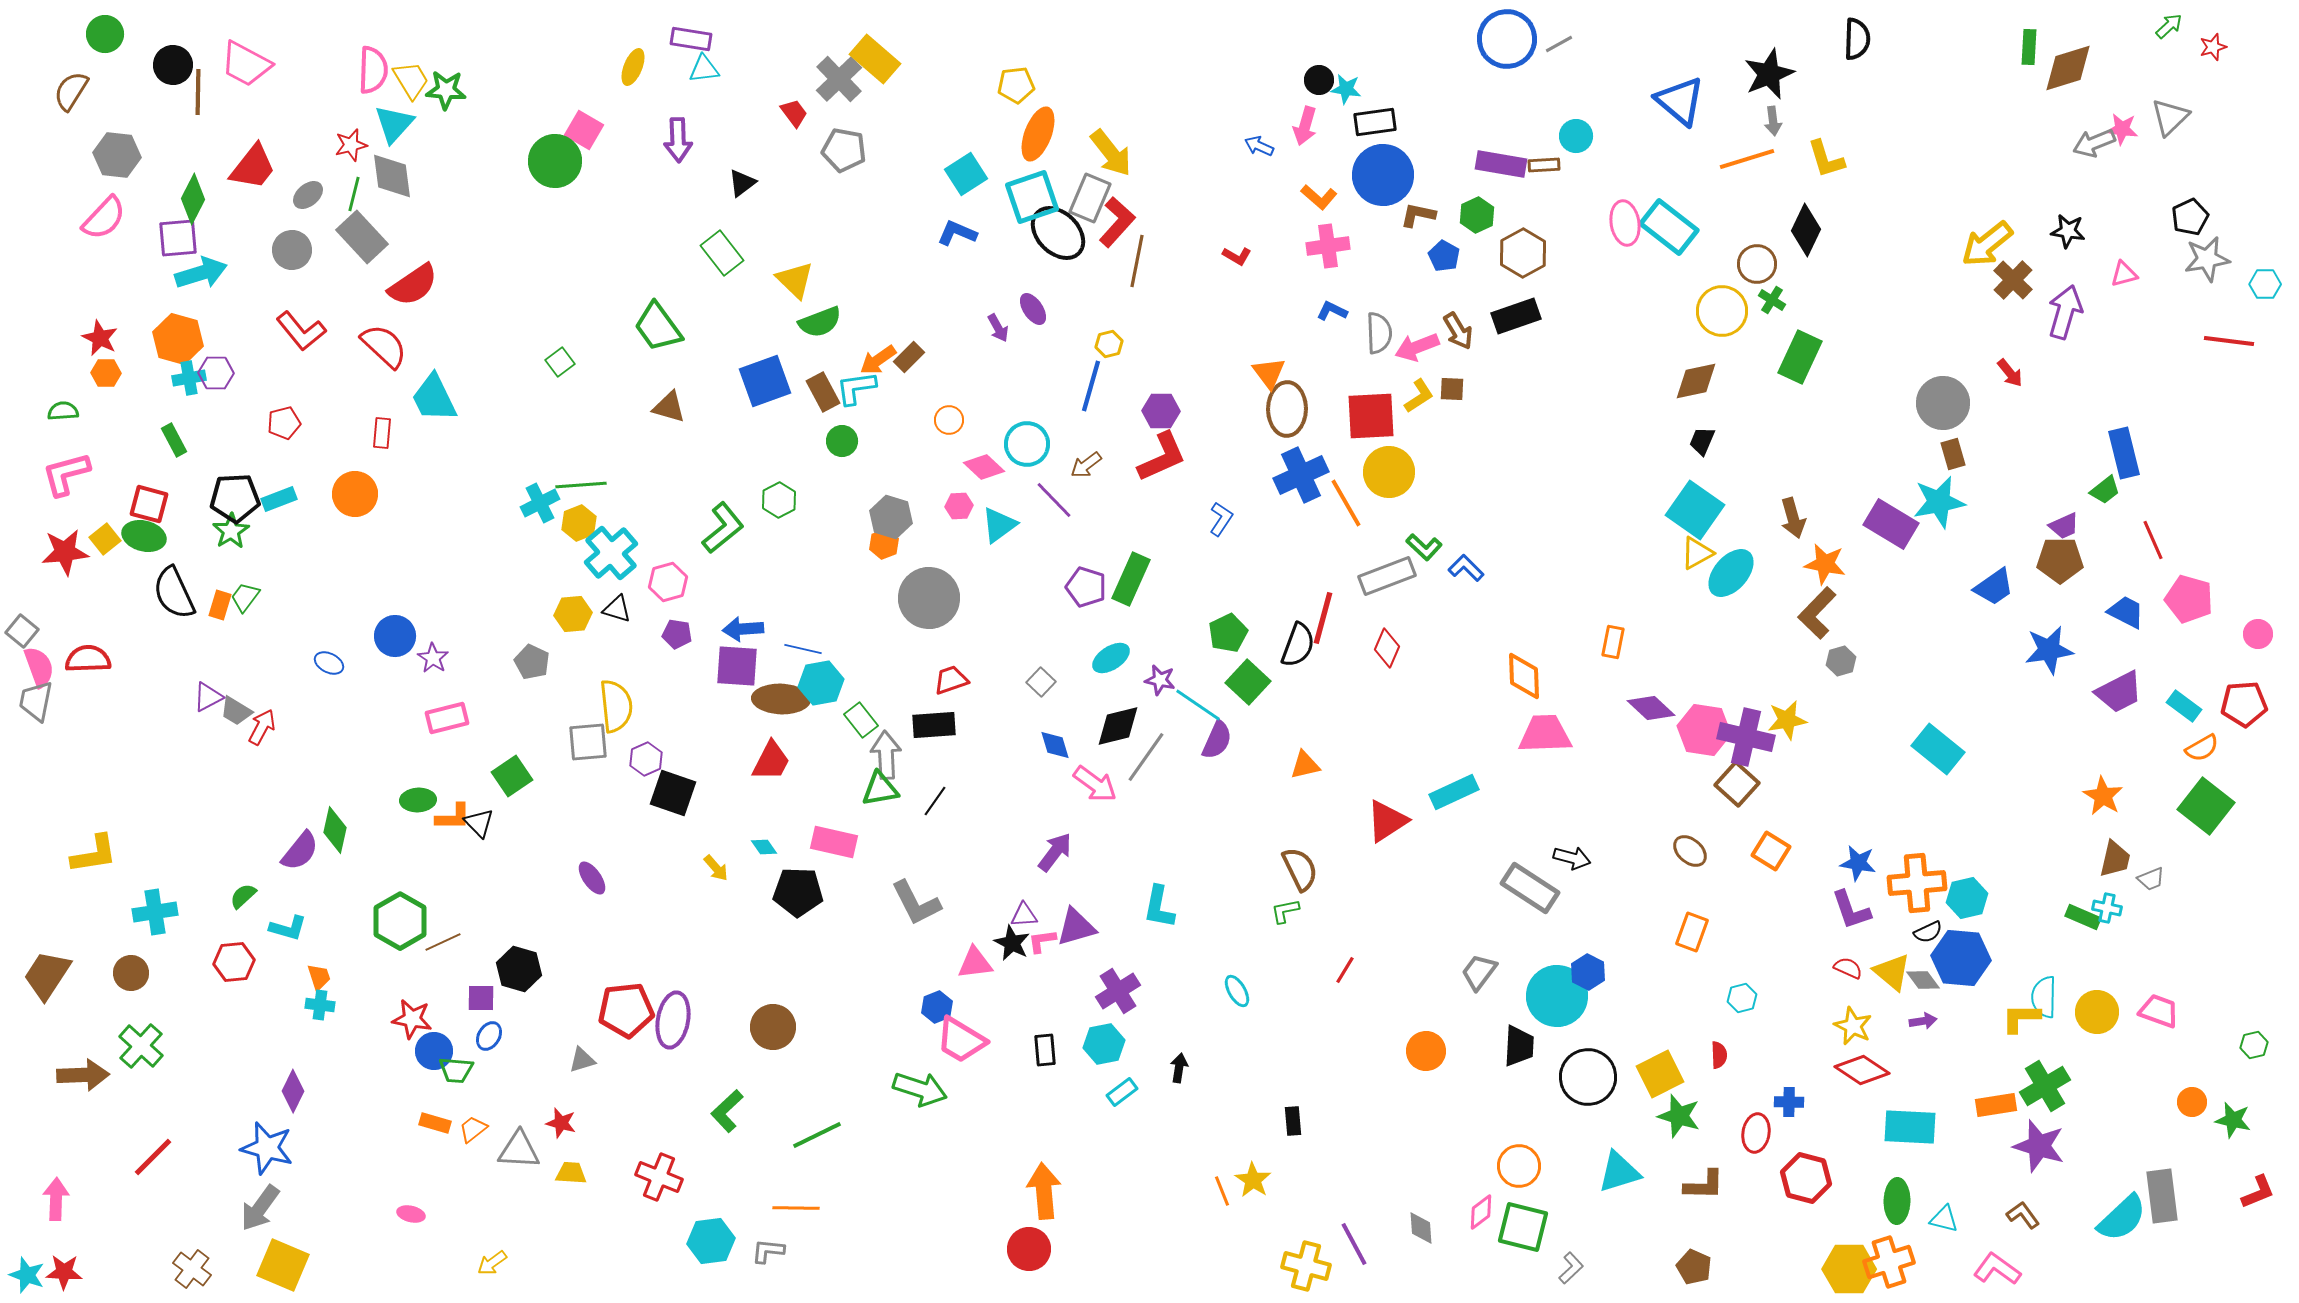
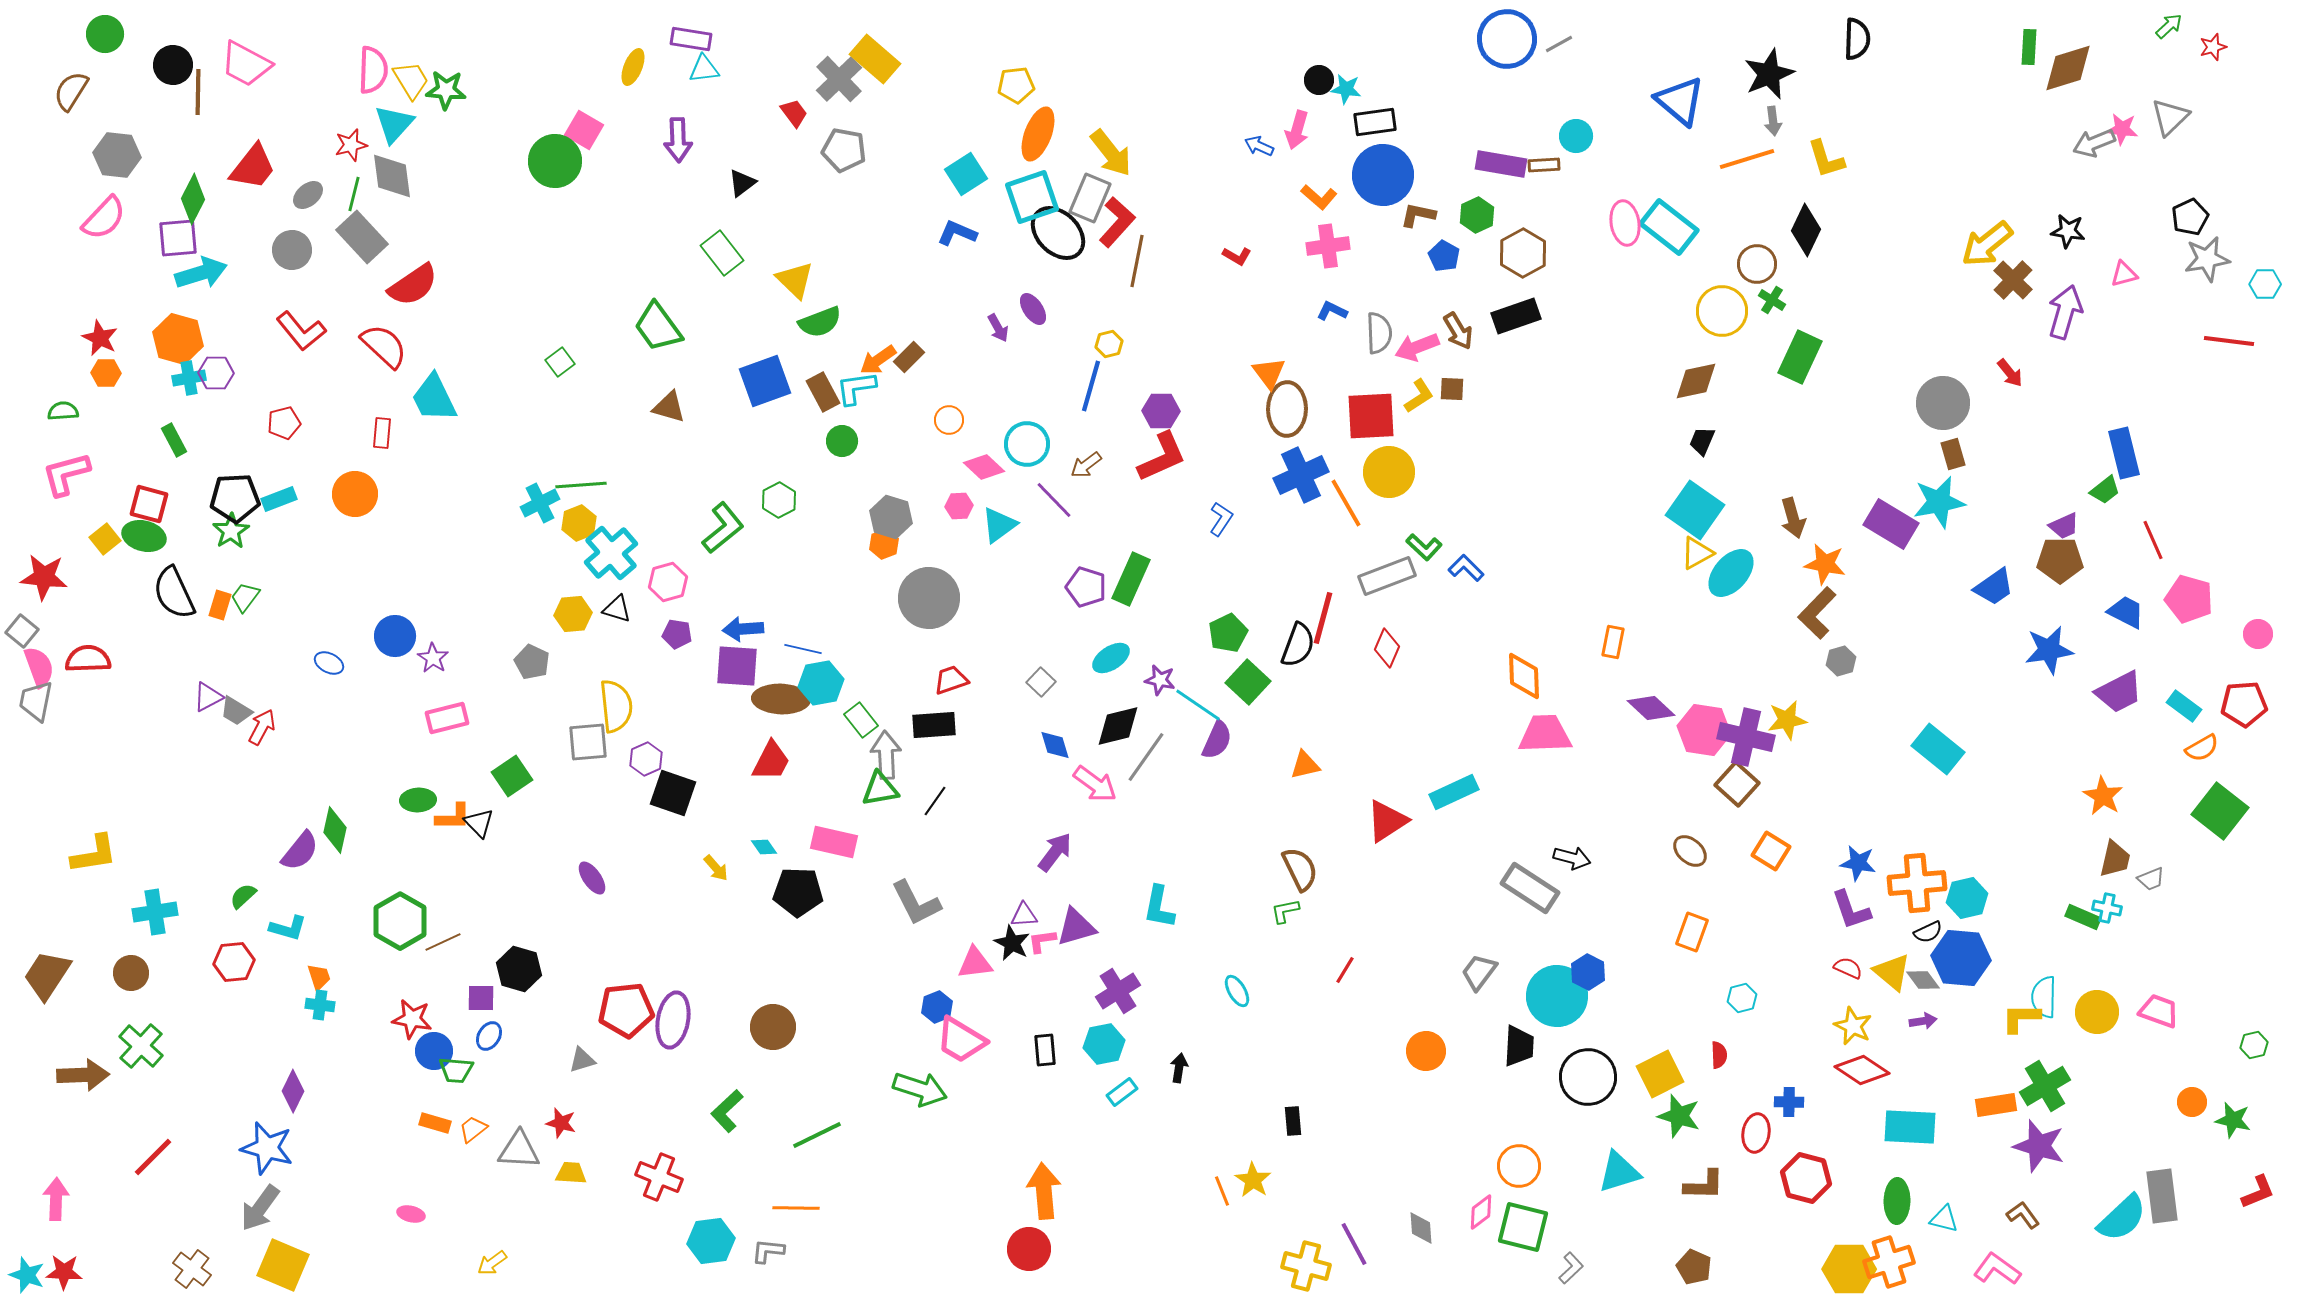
pink arrow at (1305, 126): moved 8 px left, 4 px down
red star at (65, 552): moved 21 px left, 25 px down; rotated 12 degrees clockwise
green square at (2206, 806): moved 14 px right, 5 px down
